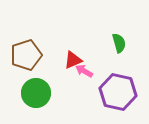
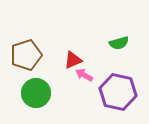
green semicircle: rotated 90 degrees clockwise
pink arrow: moved 4 px down
